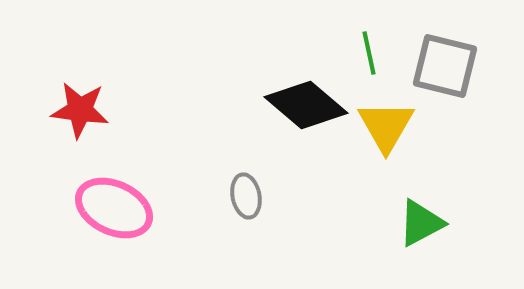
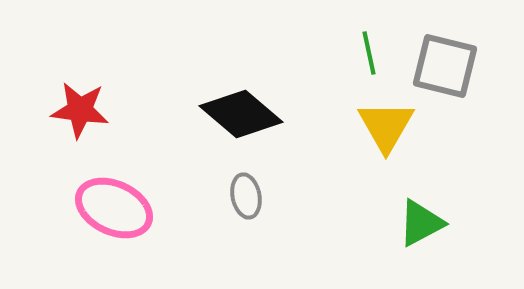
black diamond: moved 65 px left, 9 px down
